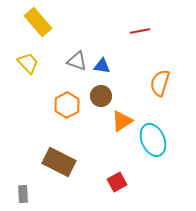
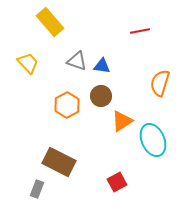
yellow rectangle: moved 12 px right
gray rectangle: moved 14 px right, 5 px up; rotated 24 degrees clockwise
